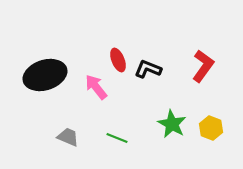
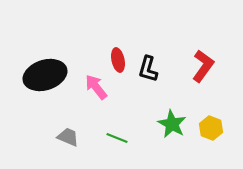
red ellipse: rotated 10 degrees clockwise
black L-shape: rotated 96 degrees counterclockwise
